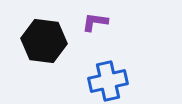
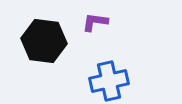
blue cross: moved 1 px right
